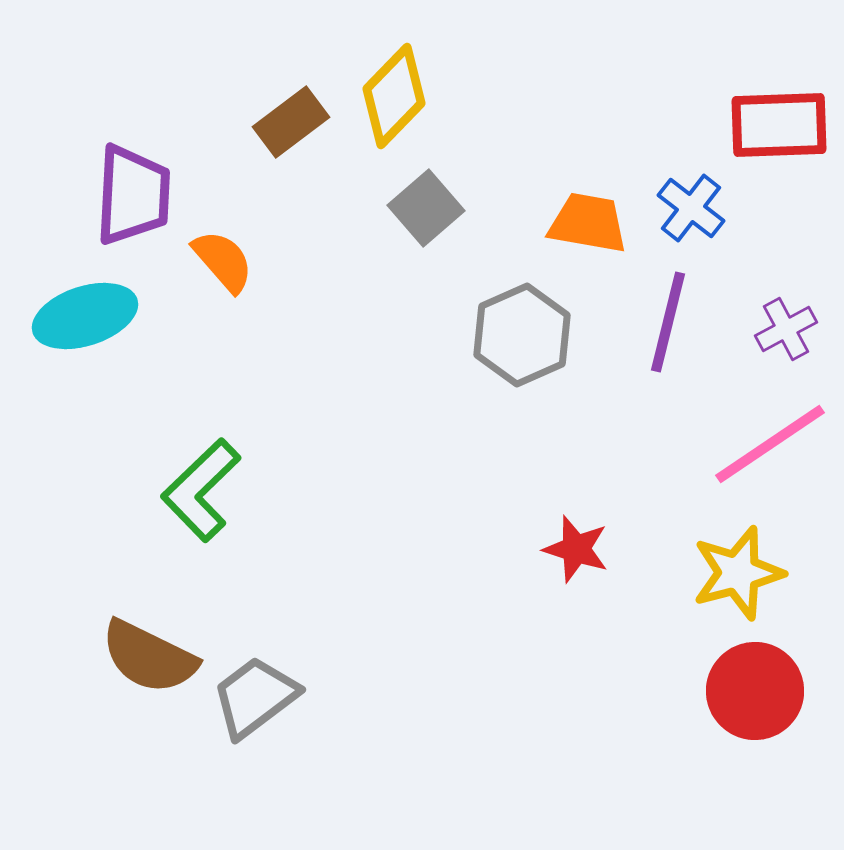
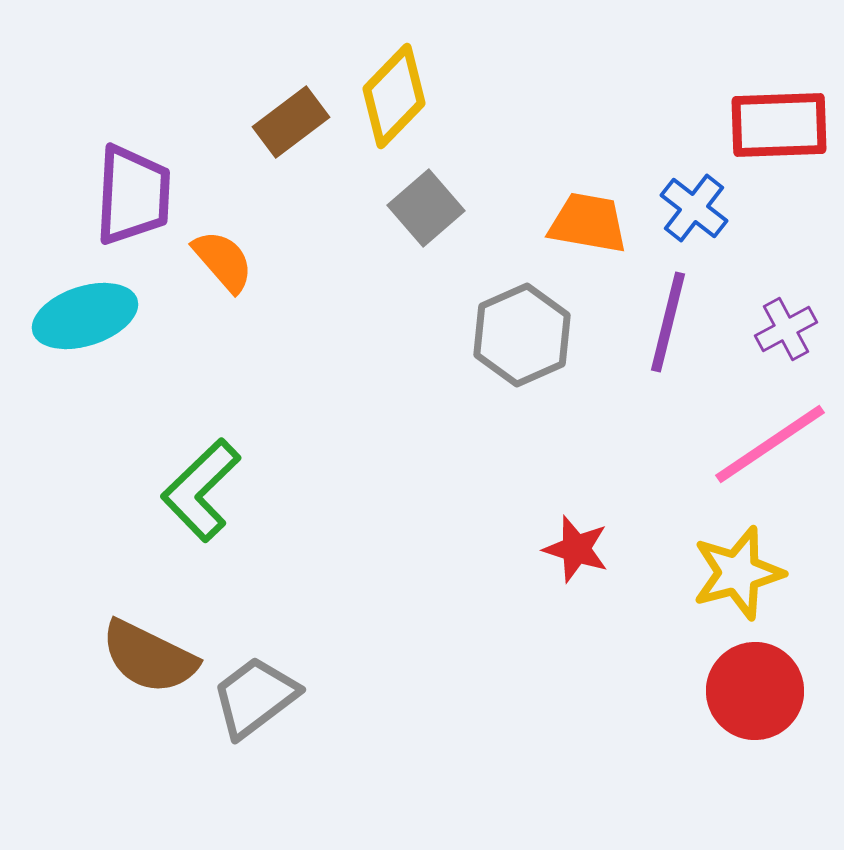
blue cross: moved 3 px right
